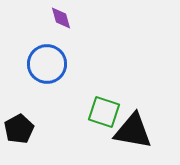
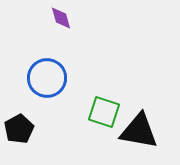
blue circle: moved 14 px down
black triangle: moved 6 px right
